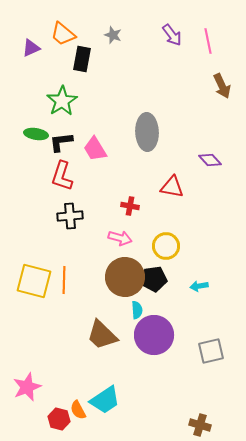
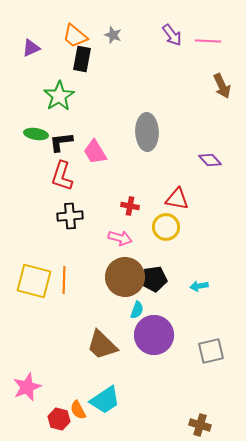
orange trapezoid: moved 12 px right, 2 px down
pink line: rotated 75 degrees counterclockwise
green star: moved 3 px left, 5 px up
pink trapezoid: moved 3 px down
red triangle: moved 5 px right, 12 px down
yellow circle: moved 19 px up
cyan semicircle: rotated 24 degrees clockwise
brown trapezoid: moved 10 px down
